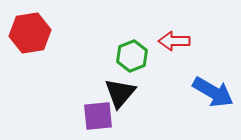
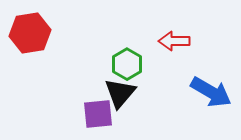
green hexagon: moved 5 px left, 8 px down; rotated 8 degrees counterclockwise
blue arrow: moved 2 px left
purple square: moved 2 px up
